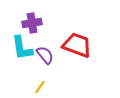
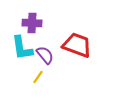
purple cross: rotated 12 degrees clockwise
yellow line: moved 2 px left, 10 px up
